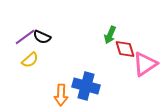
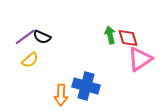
green arrow: rotated 144 degrees clockwise
red diamond: moved 3 px right, 11 px up
pink triangle: moved 5 px left, 5 px up
